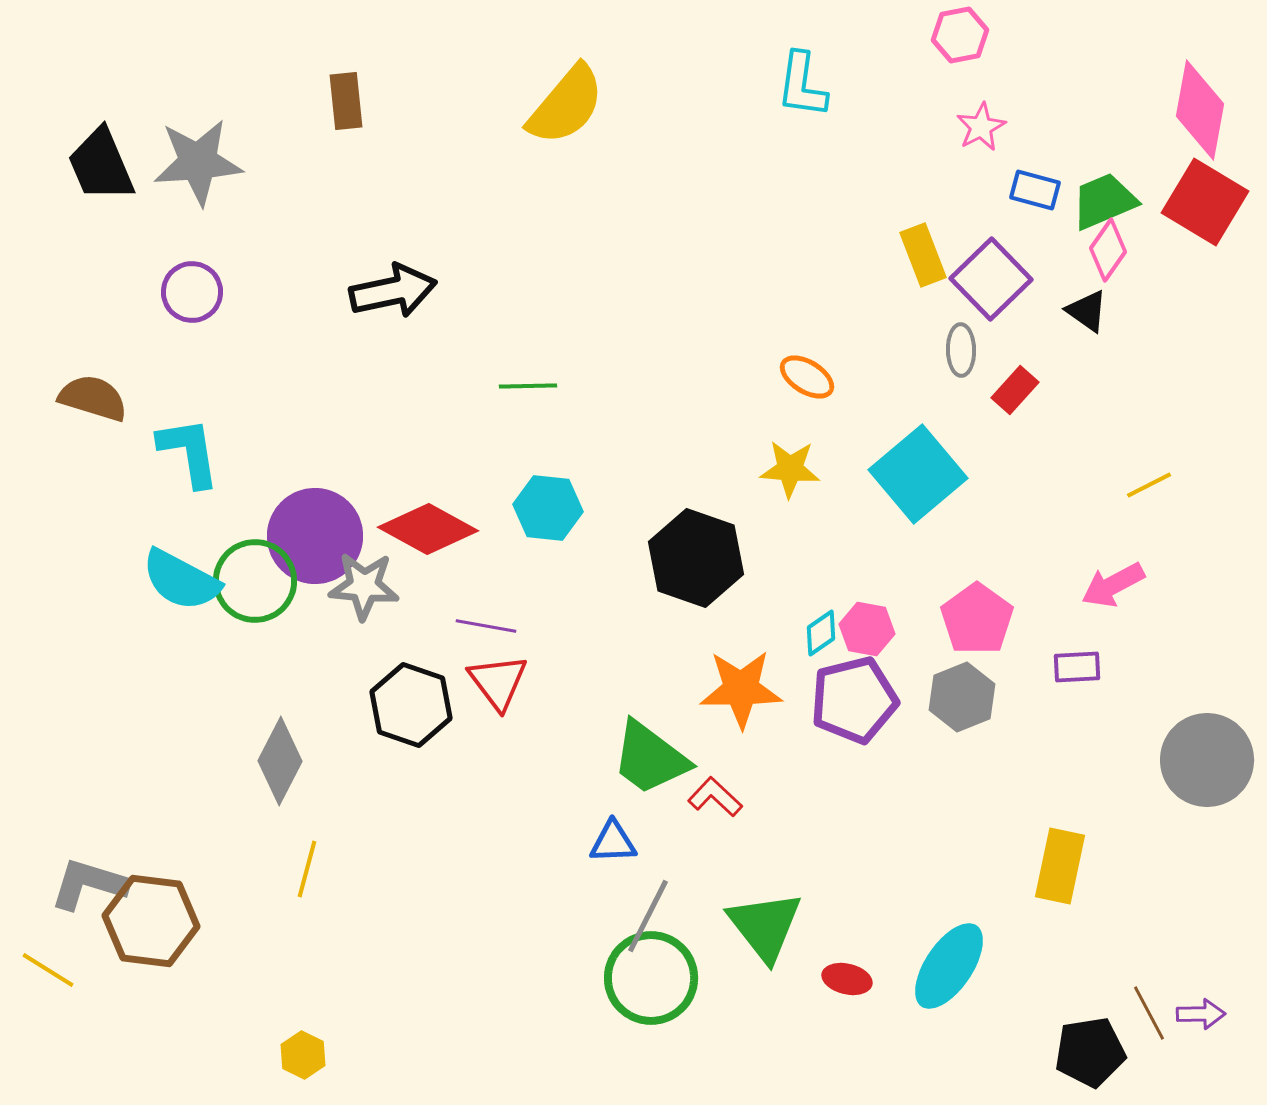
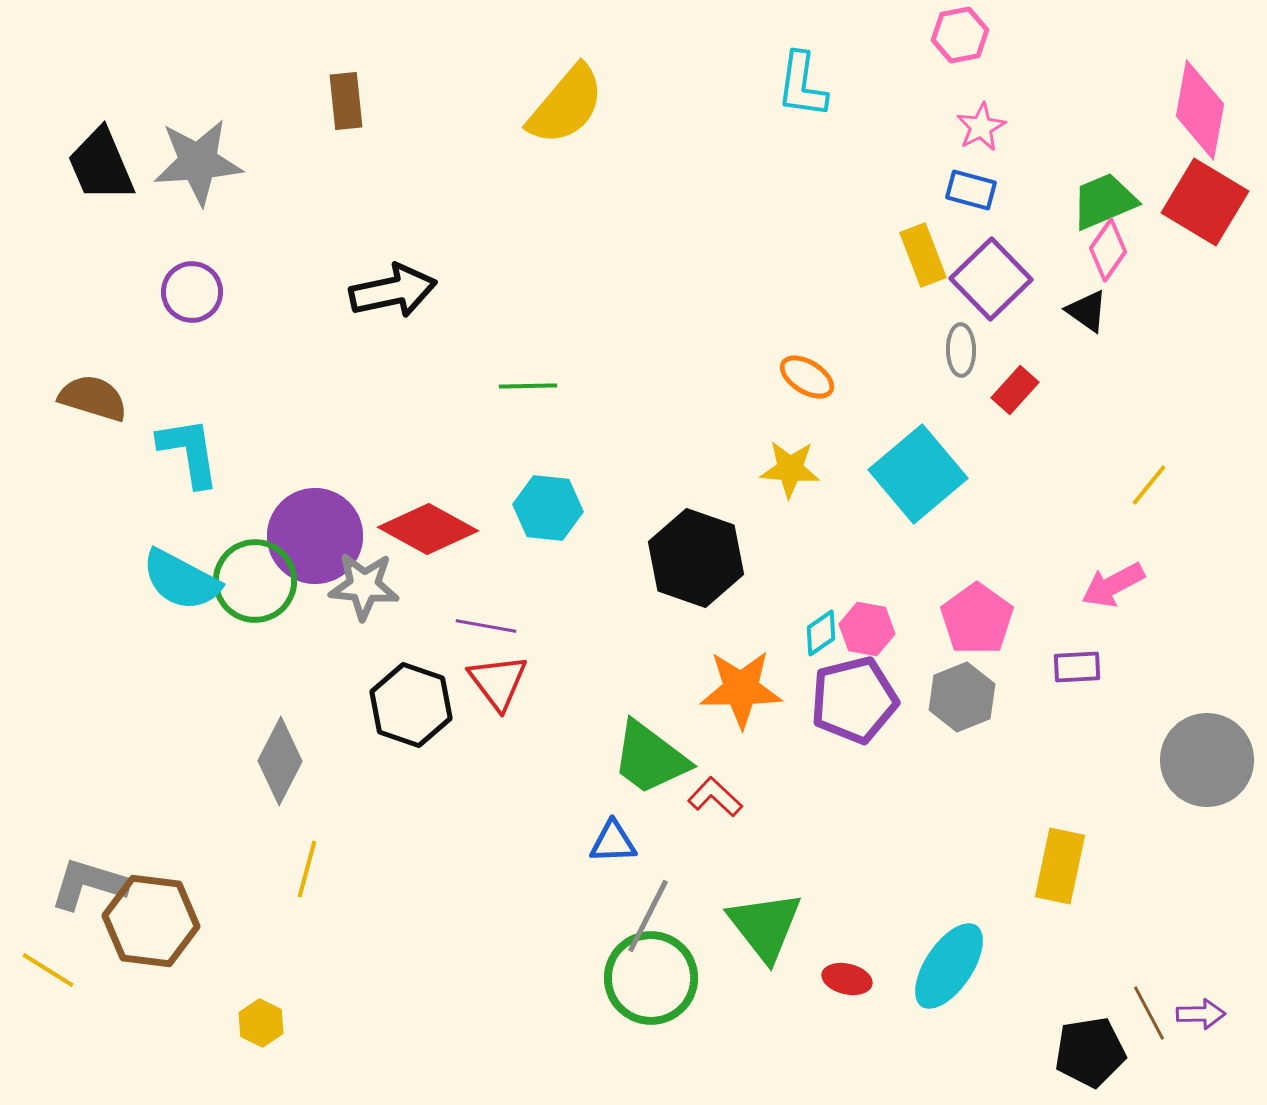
blue rectangle at (1035, 190): moved 64 px left
yellow line at (1149, 485): rotated 24 degrees counterclockwise
yellow hexagon at (303, 1055): moved 42 px left, 32 px up
